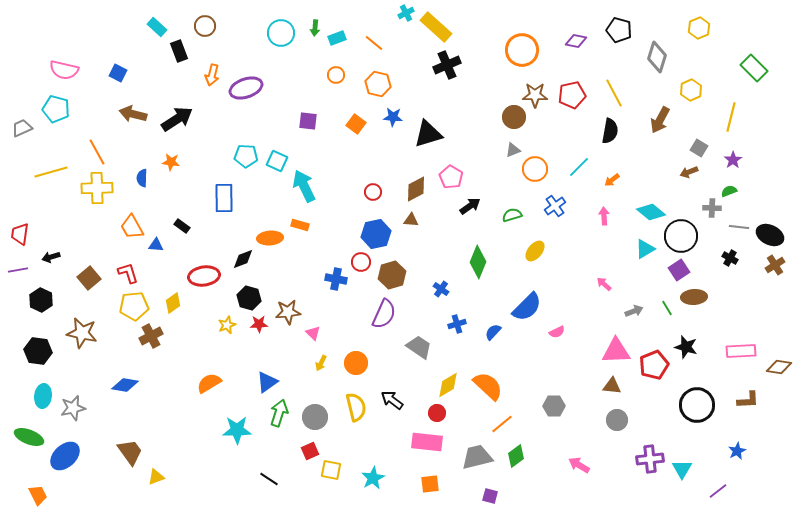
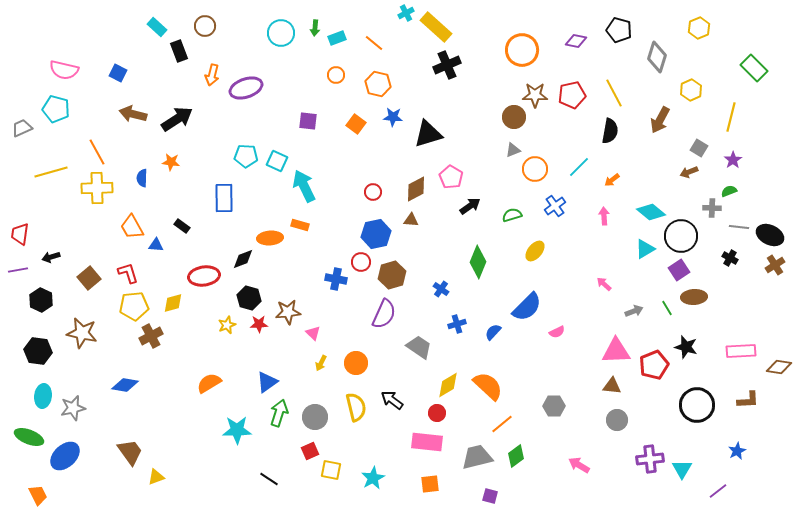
yellow diamond at (173, 303): rotated 20 degrees clockwise
